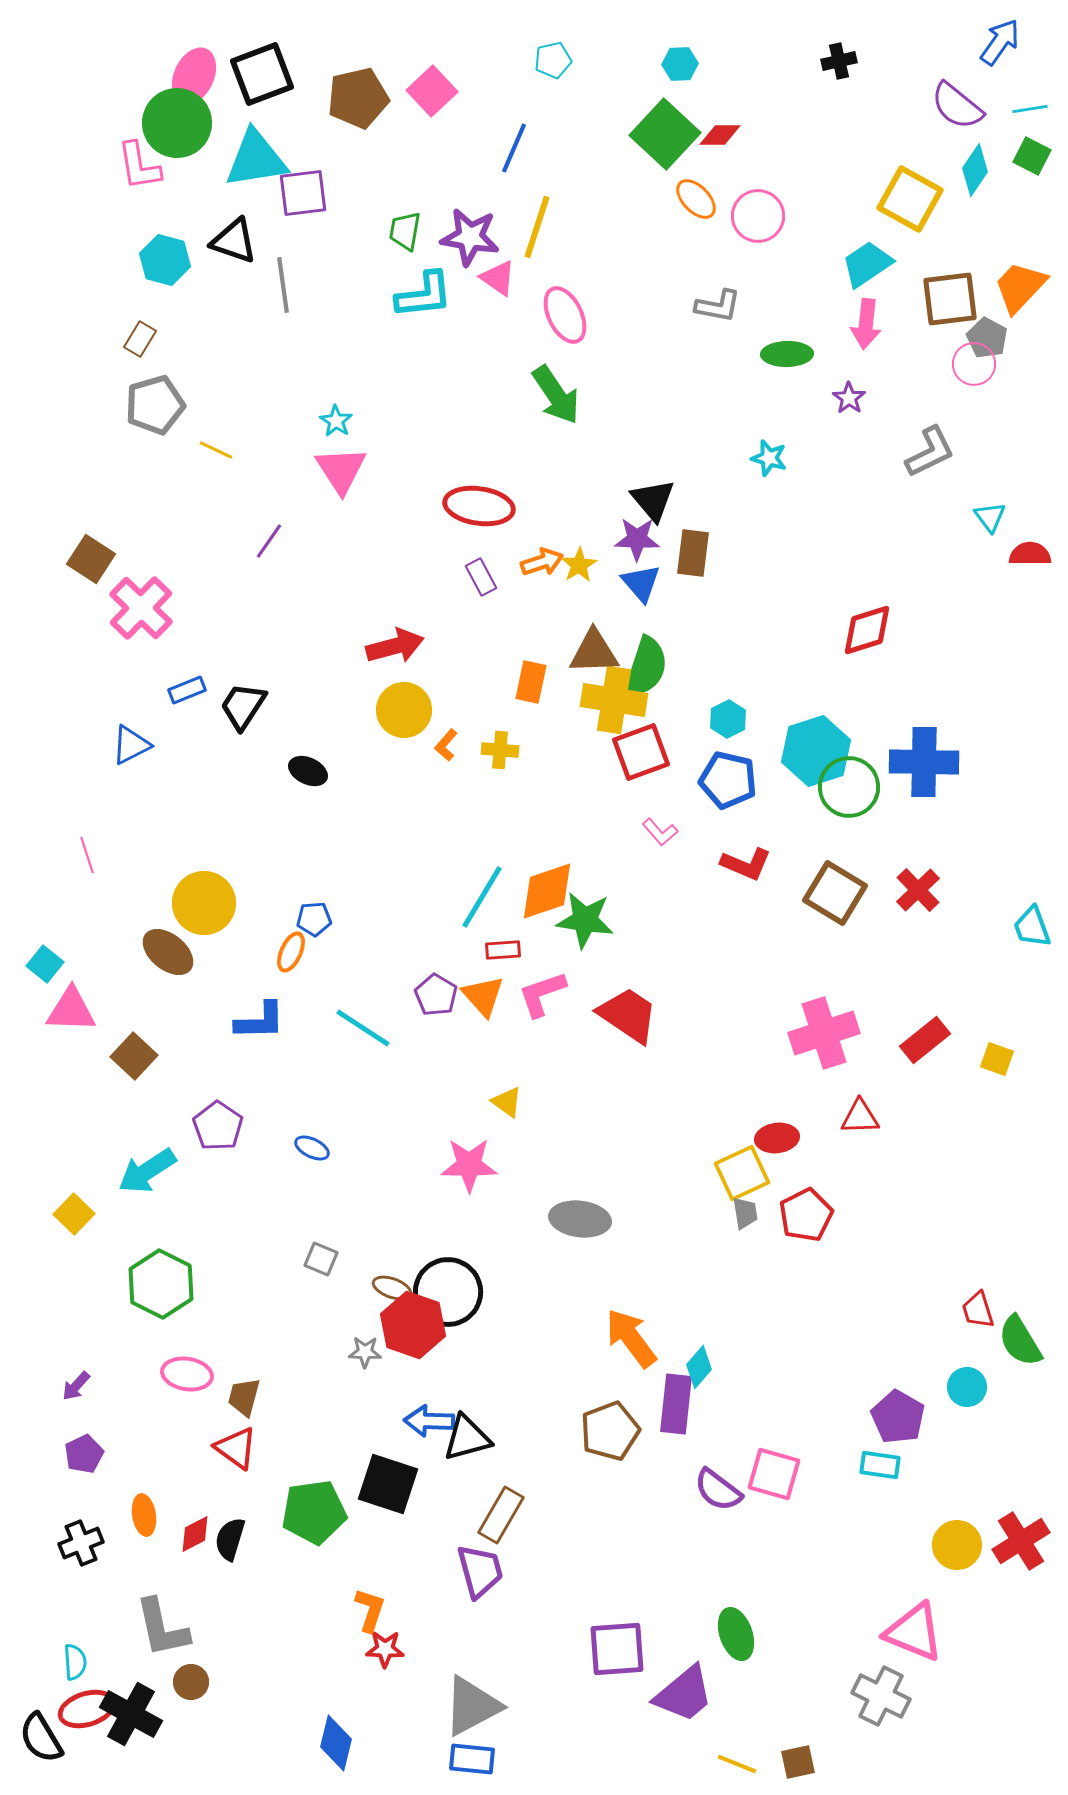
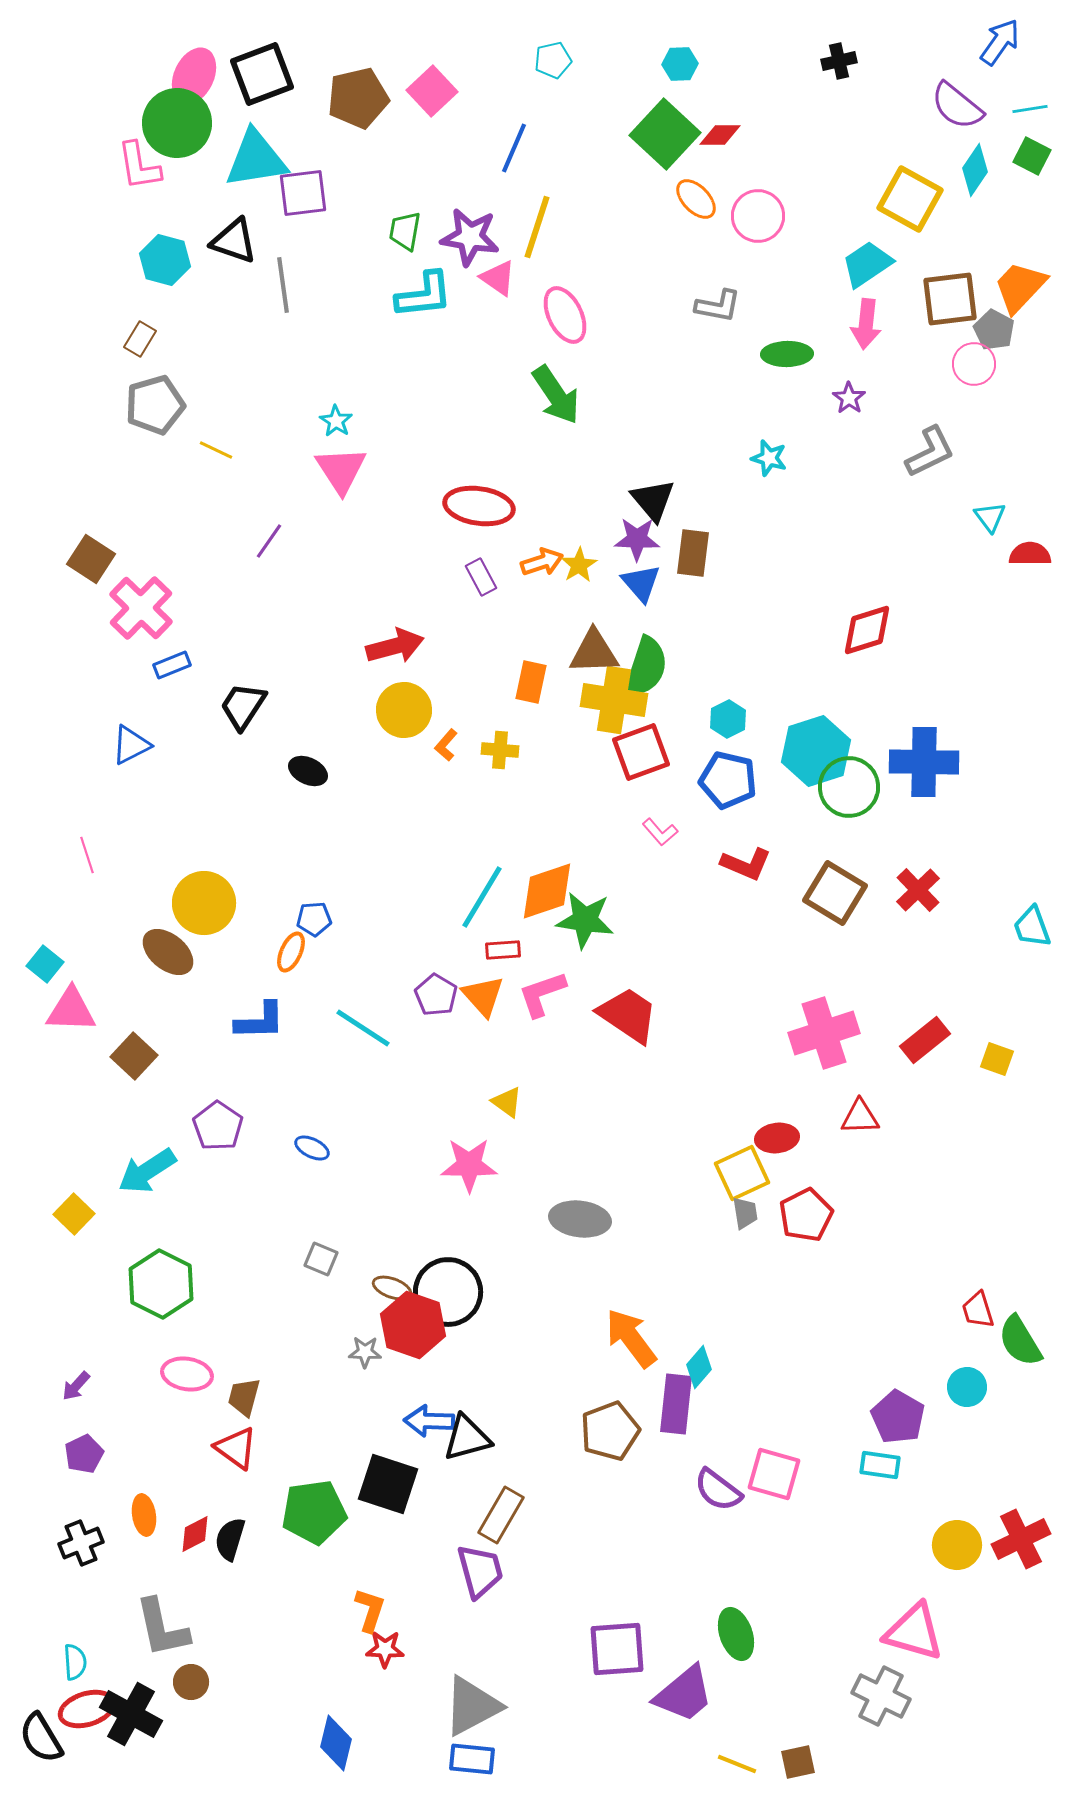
gray pentagon at (987, 338): moved 7 px right, 8 px up
blue rectangle at (187, 690): moved 15 px left, 25 px up
red cross at (1021, 1541): moved 2 px up; rotated 6 degrees clockwise
pink triangle at (914, 1632): rotated 6 degrees counterclockwise
